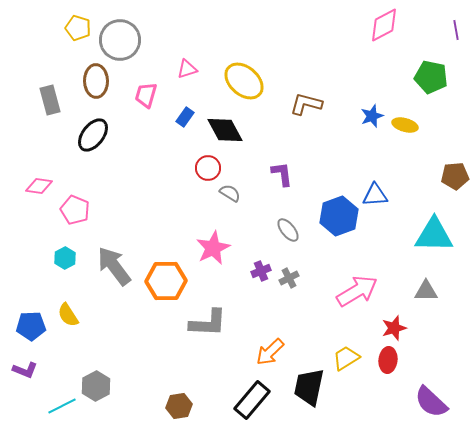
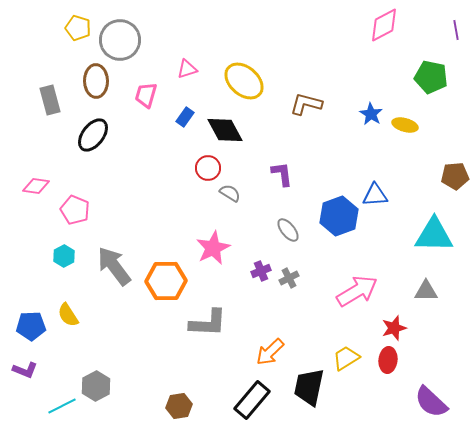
blue star at (372, 116): moved 1 px left, 2 px up; rotated 20 degrees counterclockwise
pink diamond at (39, 186): moved 3 px left
cyan hexagon at (65, 258): moved 1 px left, 2 px up
